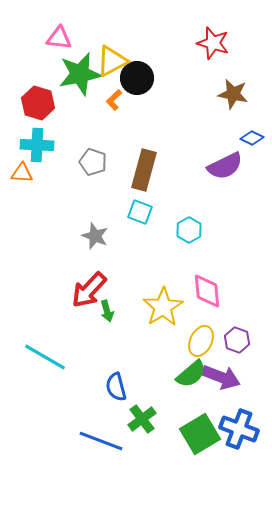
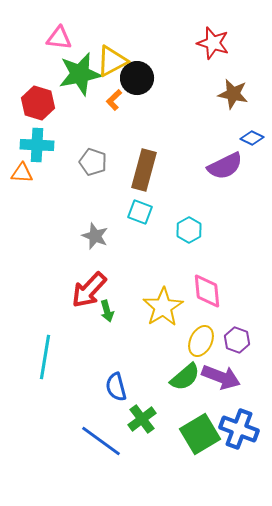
cyan line: rotated 69 degrees clockwise
green semicircle: moved 6 px left, 3 px down
blue line: rotated 15 degrees clockwise
